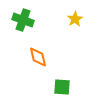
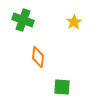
yellow star: moved 1 px left, 3 px down
orange diamond: rotated 20 degrees clockwise
